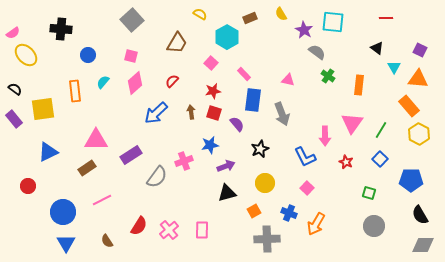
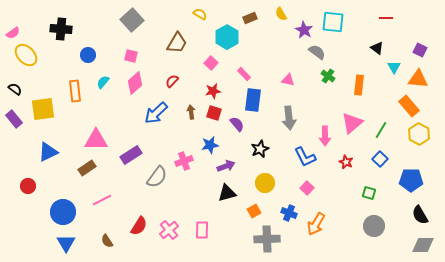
gray arrow at (282, 114): moved 7 px right, 4 px down; rotated 15 degrees clockwise
pink triangle at (352, 123): rotated 15 degrees clockwise
